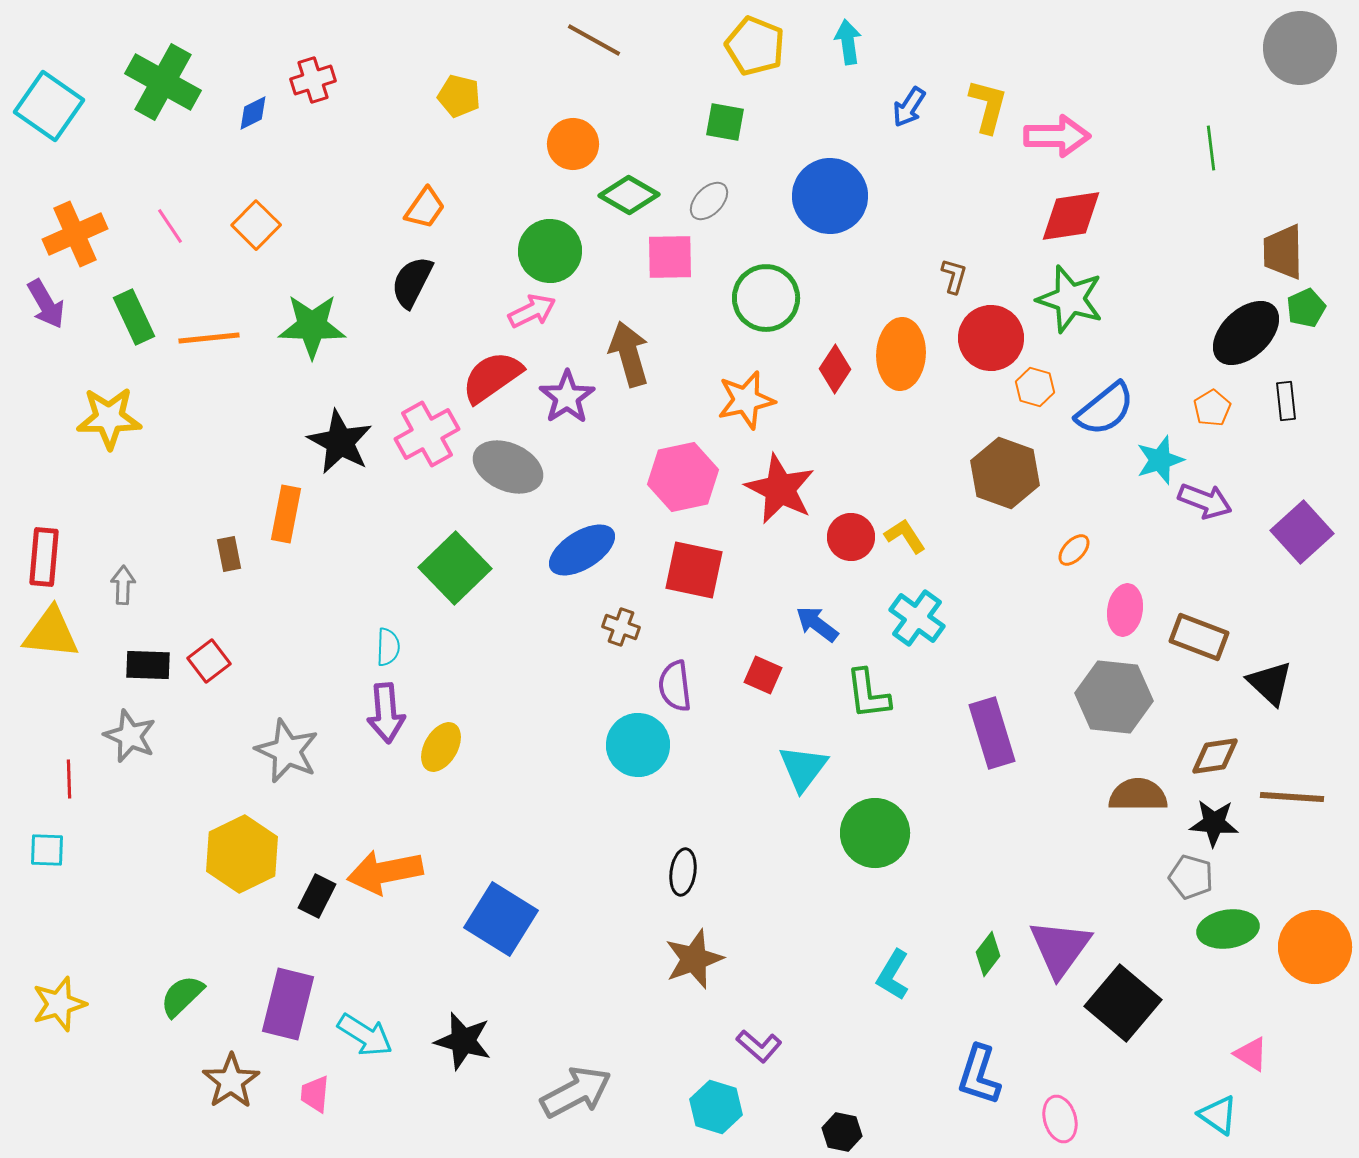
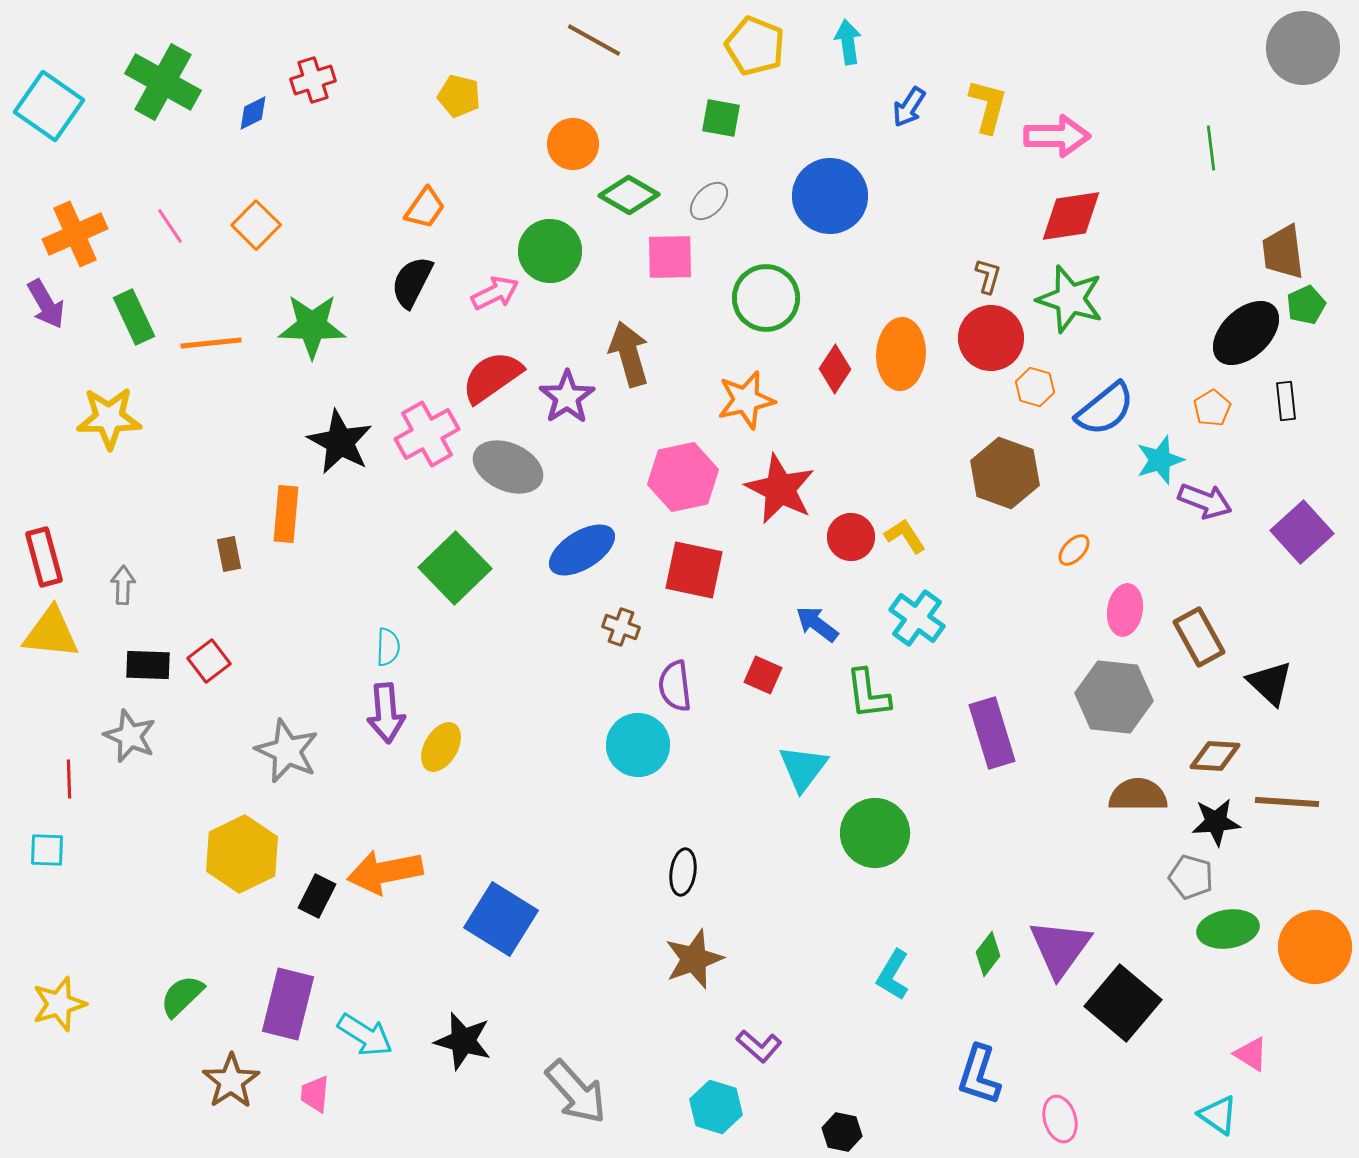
gray circle at (1300, 48): moved 3 px right
green square at (725, 122): moved 4 px left, 4 px up
brown trapezoid at (1283, 252): rotated 6 degrees counterclockwise
brown L-shape at (954, 276): moved 34 px right
green pentagon at (1306, 308): moved 3 px up
pink arrow at (532, 311): moved 37 px left, 18 px up
orange line at (209, 338): moved 2 px right, 5 px down
orange rectangle at (286, 514): rotated 6 degrees counterclockwise
red rectangle at (44, 557): rotated 20 degrees counterclockwise
brown rectangle at (1199, 637): rotated 40 degrees clockwise
brown diamond at (1215, 756): rotated 12 degrees clockwise
brown line at (1292, 797): moved 5 px left, 5 px down
black star at (1214, 823): moved 2 px right, 1 px up; rotated 9 degrees counterclockwise
gray arrow at (576, 1092): rotated 76 degrees clockwise
